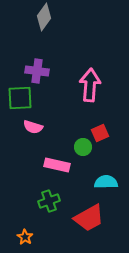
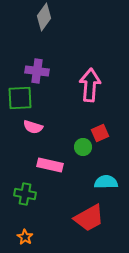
pink rectangle: moved 7 px left
green cross: moved 24 px left, 7 px up; rotated 30 degrees clockwise
